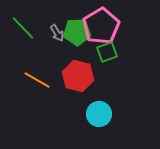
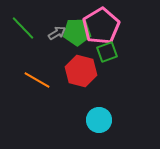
gray arrow: rotated 90 degrees counterclockwise
red hexagon: moved 3 px right, 5 px up
cyan circle: moved 6 px down
